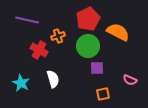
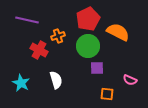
white semicircle: moved 3 px right, 1 px down
orange square: moved 4 px right; rotated 16 degrees clockwise
